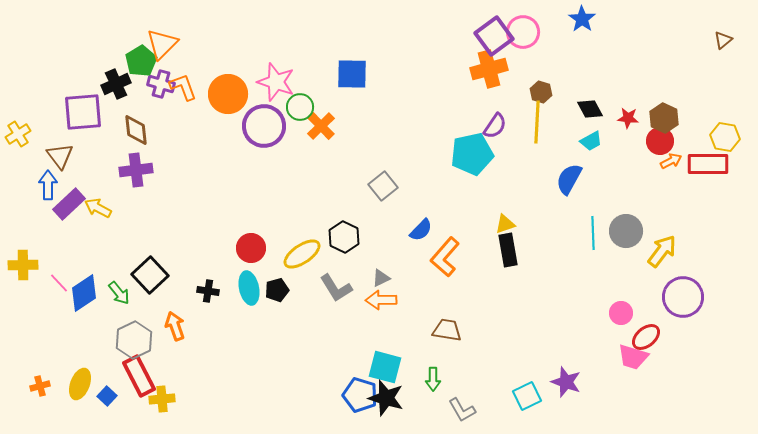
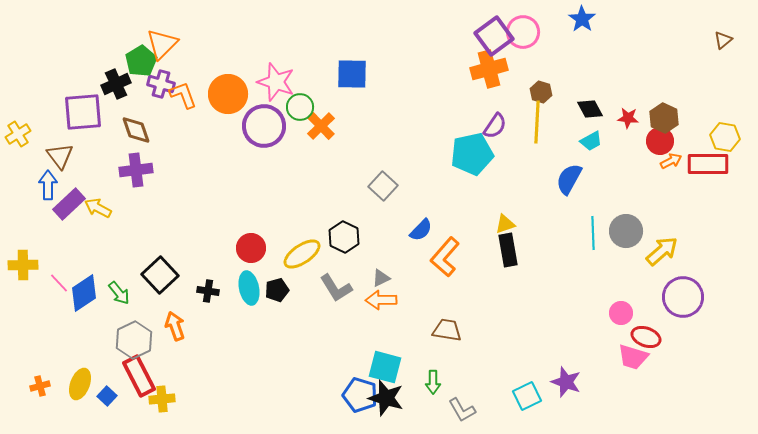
orange L-shape at (183, 87): moved 8 px down
brown diamond at (136, 130): rotated 12 degrees counterclockwise
gray square at (383, 186): rotated 8 degrees counterclockwise
yellow arrow at (662, 251): rotated 12 degrees clockwise
black square at (150, 275): moved 10 px right
red ellipse at (646, 337): rotated 60 degrees clockwise
green arrow at (433, 379): moved 3 px down
